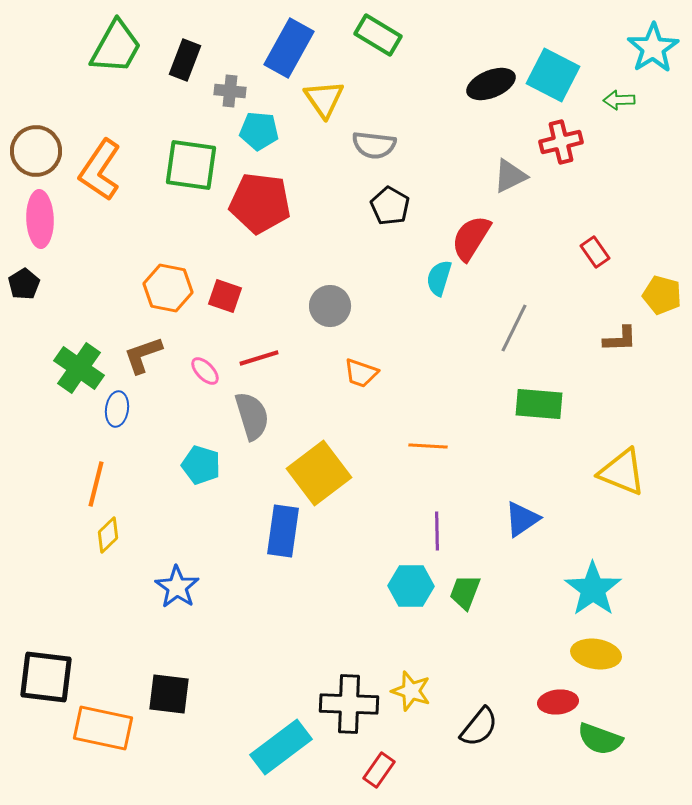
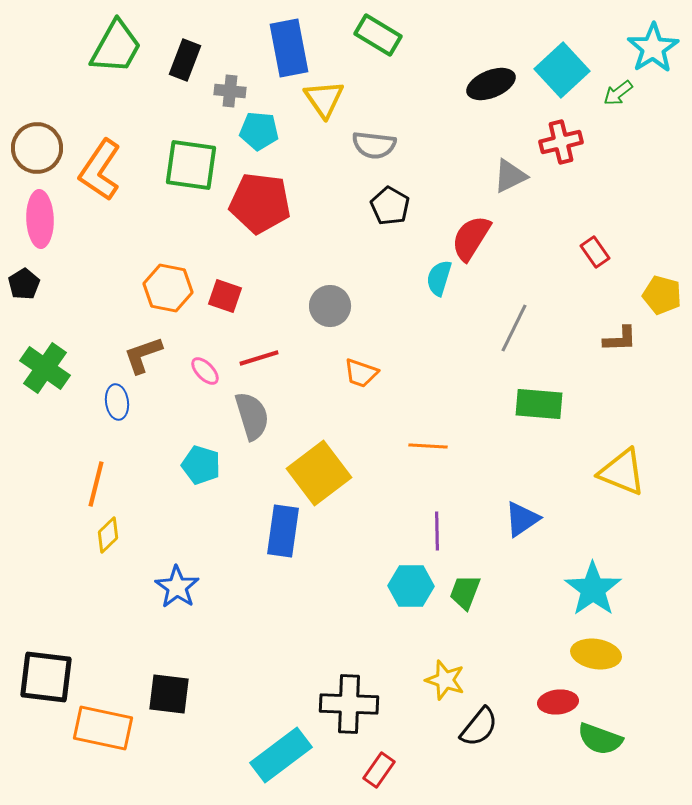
blue rectangle at (289, 48): rotated 40 degrees counterclockwise
cyan square at (553, 75): moved 9 px right, 5 px up; rotated 20 degrees clockwise
green arrow at (619, 100): moved 1 px left, 7 px up; rotated 36 degrees counterclockwise
brown circle at (36, 151): moved 1 px right, 3 px up
green cross at (79, 368): moved 34 px left
blue ellipse at (117, 409): moved 7 px up; rotated 16 degrees counterclockwise
yellow star at (411, 691): moved 34 px right, 11 px up
cyan rectangle at (281, 747): moved 8 px down
